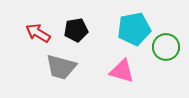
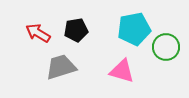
gray trapezoid: rotated 148 degrees clockwise
